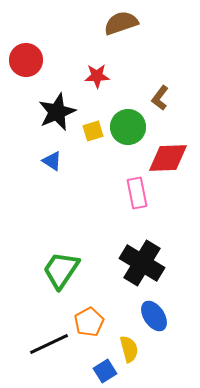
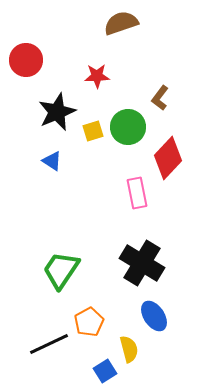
red diamond: rotated 45 degrees counterclockwise
